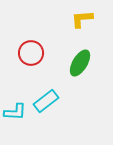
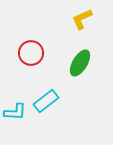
yellow L-shape: rotated 20 degrees counterclockwise
